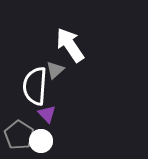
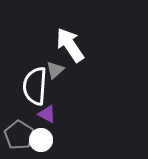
purple triangle: rotated 18 degrees counterclockwise
white circle: moved 1 px up
